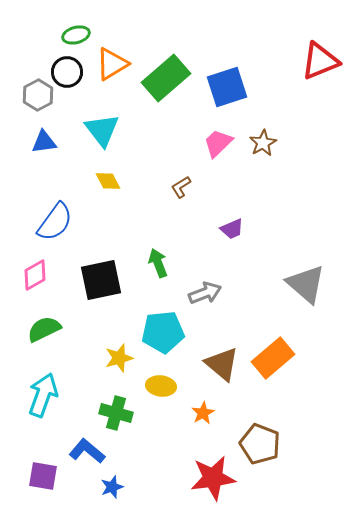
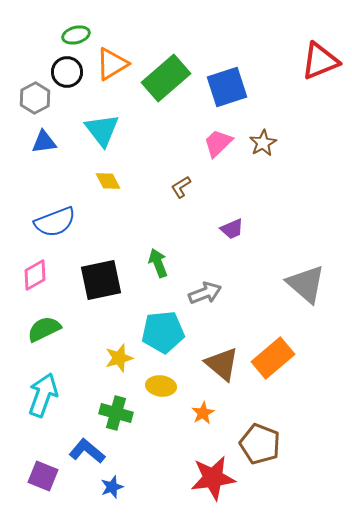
gray hexagon: moved 3 px left, 3 px down
blue semicircle: rotated 33 degrees clockwise
purple square: rotated 12 degrees clockwise
